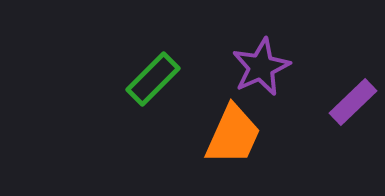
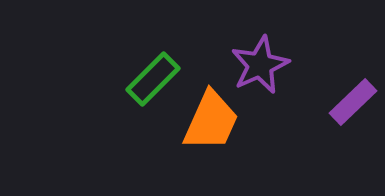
purple star: moved 1 px left, 2 px up
orange trapezoid: moved 22 px left, 14 px up
